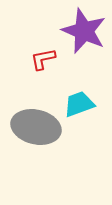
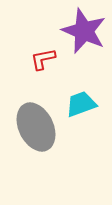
cyan trapezoid: moved 2 px right
gray ellipse: rotated 51 degrees clockwise
